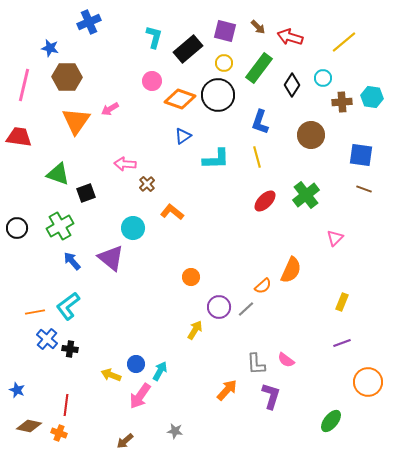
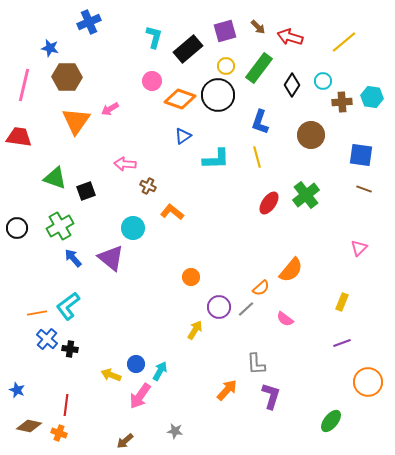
purple square at (225, 31): rotated 30 degrees counterclockwise
yellow circle at (224, 63): moved 2 px right, 3 px down
cyan circle at (323, 78): moved 3 px down
green triangle at (58, 174): moved 3 px left, 4 px down
brown cross at (147, 184): moved 1 px right, 2 px down; rotated 21 degrees counterclockwise
black square at (86, 193): moved 2 px up
red ellipse at (265, 201): moved 4 px right, 2 px down; rotated 10 degrees counterclockwise
pink triangle at (335, 238): moved 24 px right, 10 px down
blue arrow at (72, 261): moved 1 px right, 3 px up
orange semicircle at (291, 270): rotated 16 degrees clockwise
orange semicircle at (263, 286): moved 2 px left, 2 px down
orange line at (35, 312): moved 2 px right, 1 px down
pink semicircle at (286, 360): moved 1 px left, 41 px up
